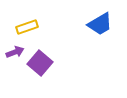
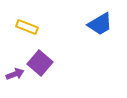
yellow rectangle: rotated 40 degrees clockwise
purple arrow: moved 22 px down
